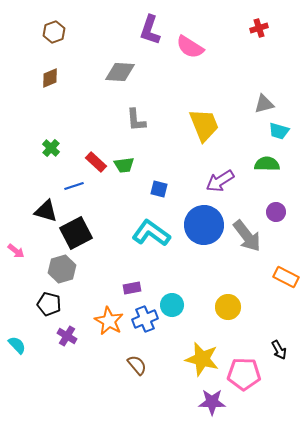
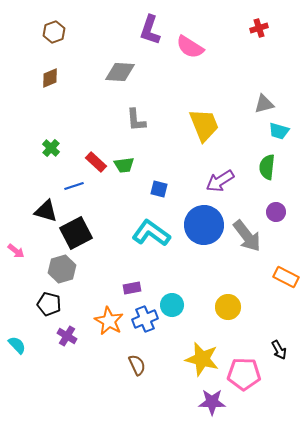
green semicircle: moved 3 px down; rotated 85 degrees counterclockwise
brown semicircle: rotated 15 degrees clockwise
